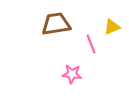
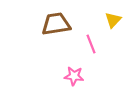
yellow triangle: moved 1 px right, 7 px up; rotated 24 degrees counterclockwise
pink star: moved 2 px right, 2 px down
